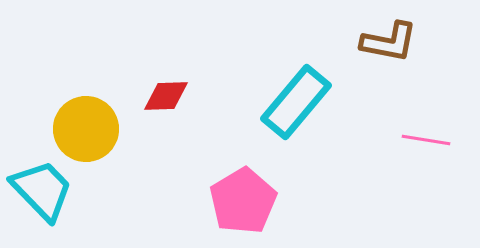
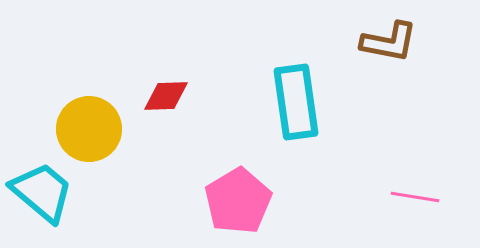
cyan rectangle: rotated 48 degrees counterclockwise
yellow circle: moved 3 px right
pink line: moved 11 px left, 57 px down
cyan trapezoid: moved 2 px down; rotated 6 degrees counterclockwise
pink pentagon: moved 5 px left
